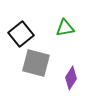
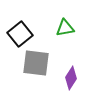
black square: moved 1 px left
gray square: rotated 8 degrees counterclockwise
